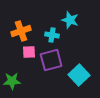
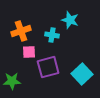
purple square: moved 3 px left, 7 px down
cyan square: moved 3 px right, 1 px up
